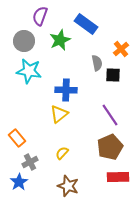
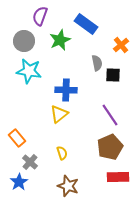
orange cross: moved 4 px up
yellow semicircle: rotated 120 degrees clockwise
gray cross: rotated 21 degrees counterclockwise
